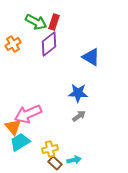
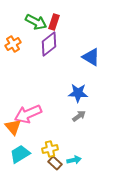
cyan trapezoid: moved 12 px down
